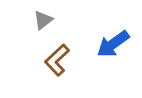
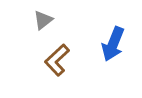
blue arrow: rotated 32 degrees counterclockwise
